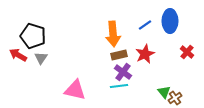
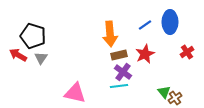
blue ellipse: moved 1 px down
orange arrow: moved 3 px left
red cross: rotated 16 degrees clockwise
pink triangle: moved 3 px down
